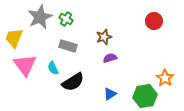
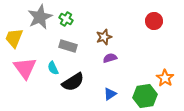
pink triangle: moved 3 px down
